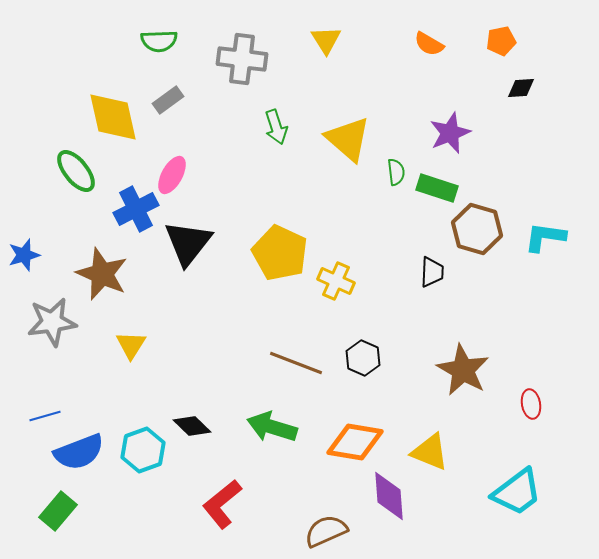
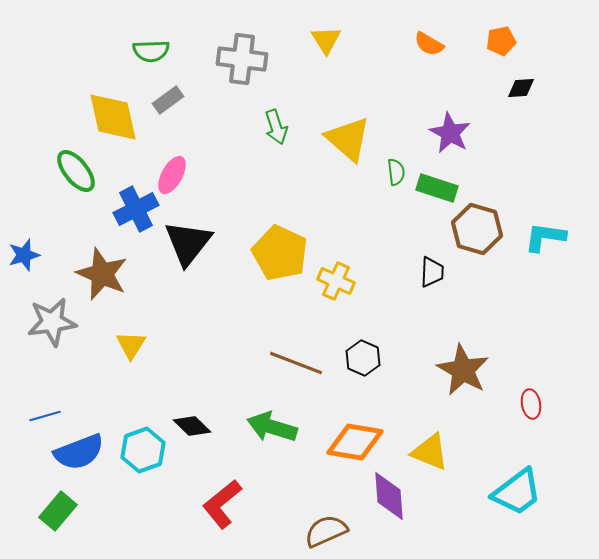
green semicircle at (159, 41): moved 8 px left, 10 px down
purple star at (450, 133): rotated 21 degrees counterclockwise
